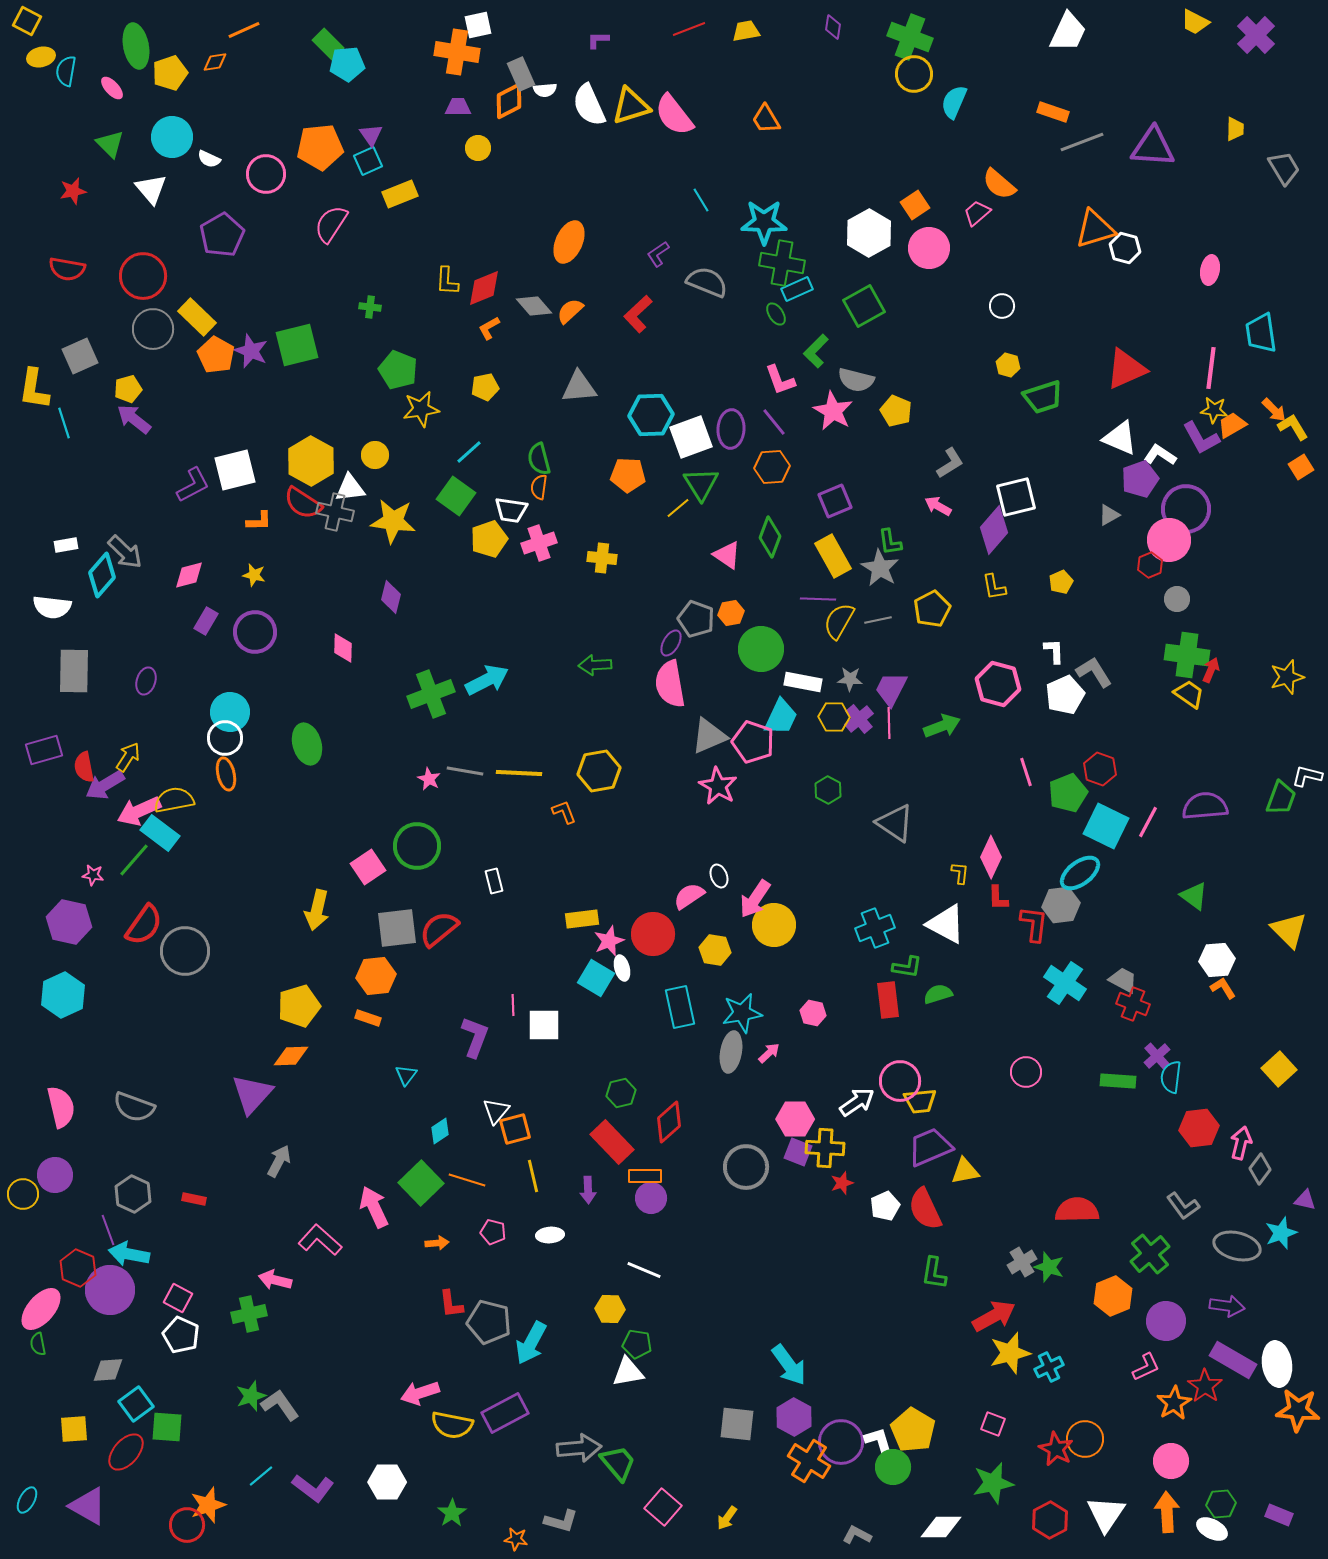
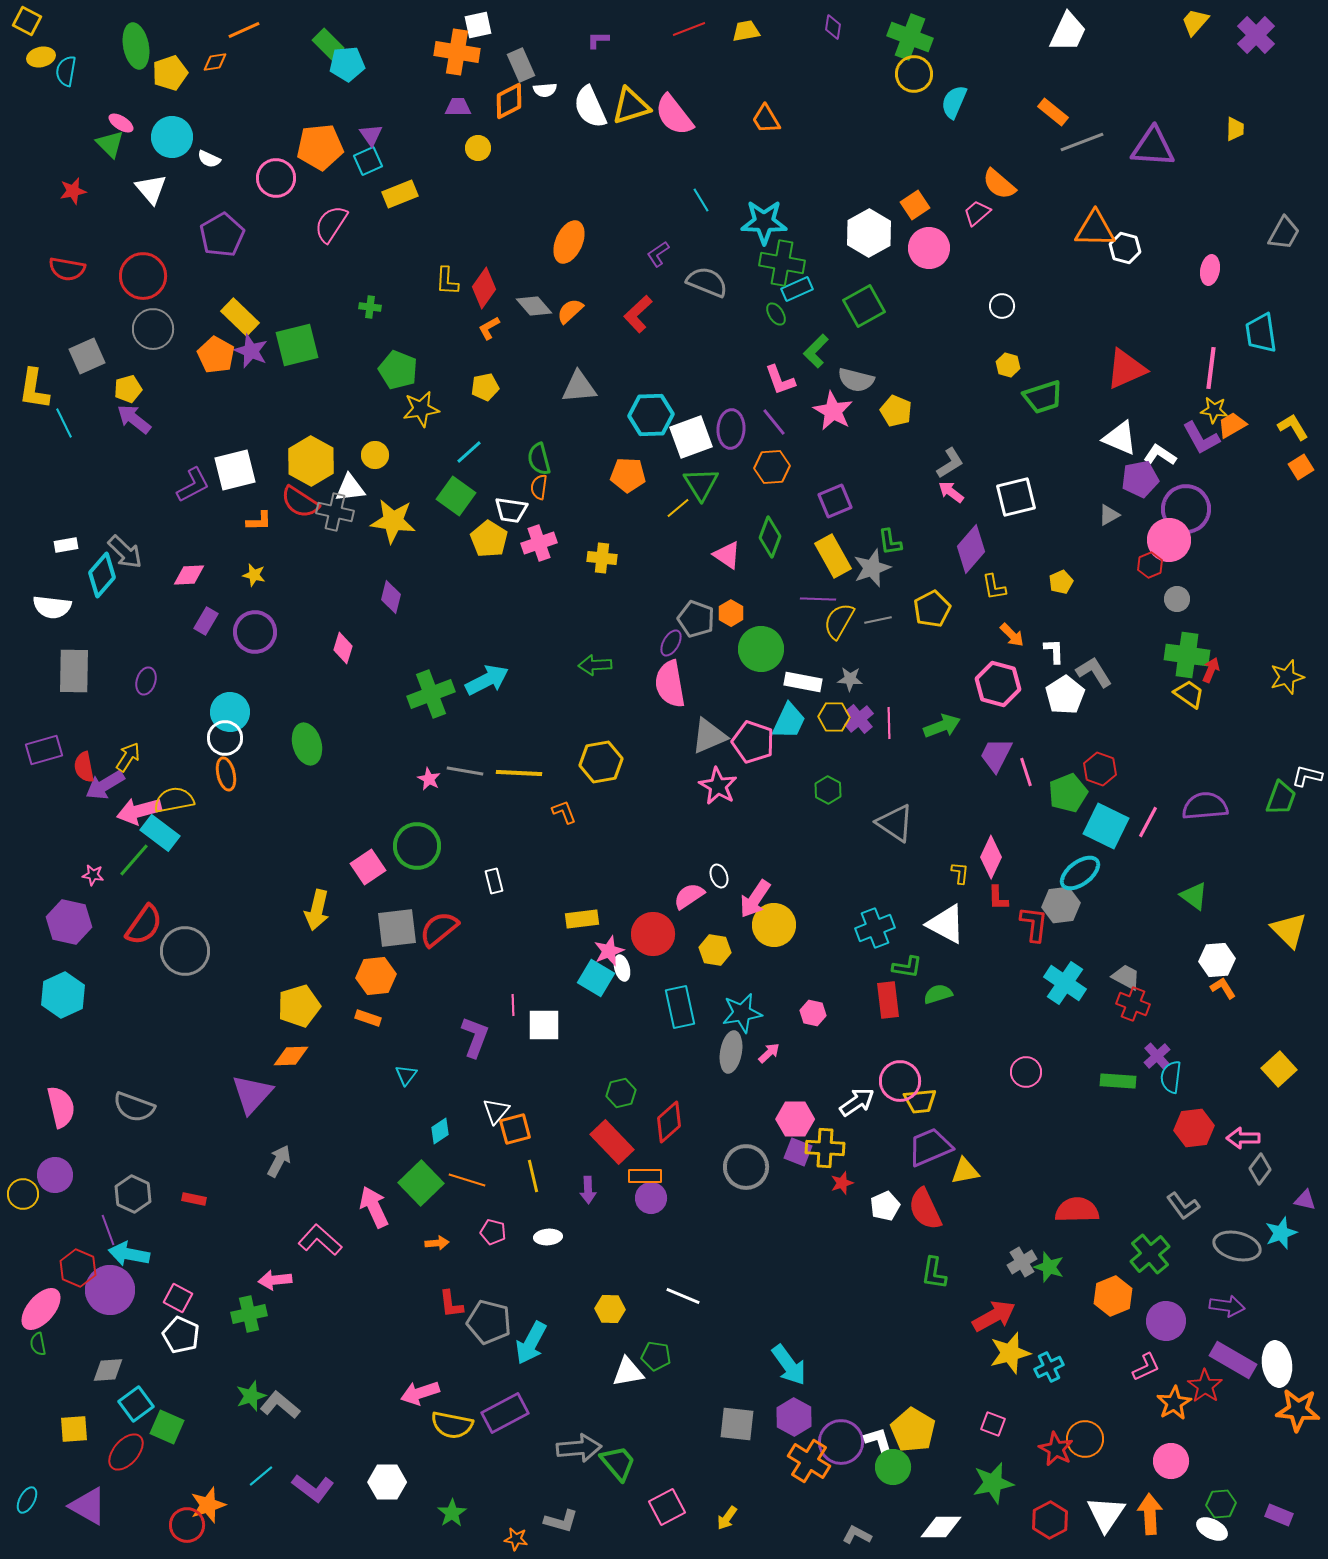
yellow trapezoid at (1195, 22): rotated 104 degrees clockwise
gray rectangle at (521, 74): moved 9 px up
pink ellipse at (112, 88): moved 9 px right, 35 px down; rotated 15 degrees counterclockwise
white semicircle at (589, 105): moved 1 px right, 2 px down
orange rectangle at (1053, 112): rotated 20 degrees clockwise
gray trapezoid at (1284, 168): moved 65 px down; rotated 60 degrees clockwise
pink circle at (266, 174): moved 10 px right, 4 px down
orange triangle at (1095, 229): rotated 18 degrees clockwise
red diamond at (484, 288): rotated 33 degrees counterclockwise
yellow rectangle at (197, 317): moved 43 px right
gray square at (80, 356): moved 7 px right
orange arrow at (1274, 410): moved 262 px left, 225 px down
cyan line at (64, 423): rotated 8 degrees counterclockwise
purple pentagon at (1140, 479): rotated 9 degrees clockwise
red semicircle at (303, 503): moved 3 px left, 1 px up
pink arrow at (938, 506): moved 13 px right, 14 px up; rotated 8 degrees clockwise
purple diamond at (994, 530): moved 23 px left, 19 px down
yellow pentagon at (489, 539): rotated 21 degrees counterclockwise
gray star at (880, 568): moved 8 px left; rotated 21 degrees clockwise
pink diamond at (189, 575): rotated 12 degrees clockwise
orange hexagon at (731, 613): rotated 20 degrees counterclockwise
pink diamond at (343, 648): rotated 16 degrees clockwise
purple trapezoid at (891, 689): moved 105 px right, 66 px down
white pentagon at (1065, 695): rotated 9 degrees counterclockwise
cyan trapezoid at (781, 717): moved 8 px right, 4 px down
yellow hexagon at (599, 771): moved 2 px right, 9 px up
pink arrow at (139, 811): rotated 9 degrees clockwise
pink star at (609, 941): moved 10 px down
gray trapezoid at (1123, 980): moved 3 px right, 3 px up
red hexagon at (1199, 1128): moved 5 px left
pink arrow at (1241, 1143): moved 2 px right, 5 px up; rotated 104 degrees counterclockwise
white ellipse at (550, 1235): moved 2 px left, 2 px down
white line at (644, 1270): moved 39 px right, 26 px down
pink arrow at (275, 1280): rotated 20 degrees counterclockwise
green pentagon at (637, 1344): moved 19 px right, 12 px down
gray L-shape at (280, 1405): rotated 15 degrees counterclockwise
green square at (167, 1427): rotated 20 degrees clockwise
pink square at (663, 1507): moved 4 px right; rotated 21 degrees clockwise
orange arrow at (1167, 1512): moved 17 px left, 2 px down
